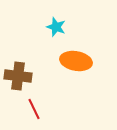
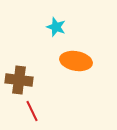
brown cross: moved 1 px right, 4 px down
red line: moved 2 px left, 2 px down
